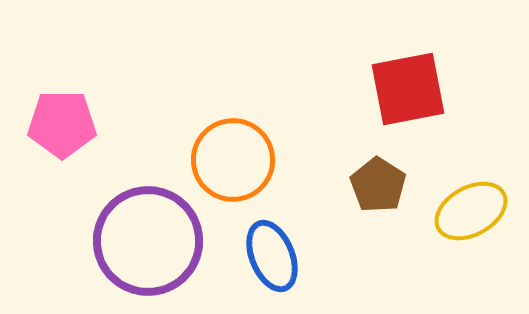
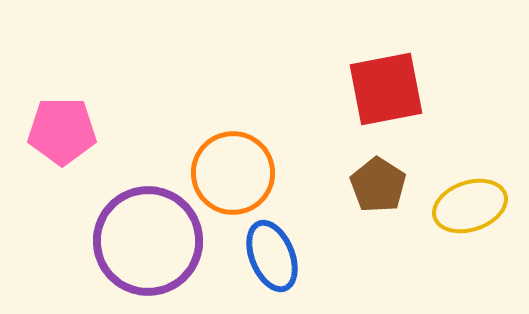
red square: moved 22 px left
pink pentagon: moved 7 px down
orange circle: moved 13 px down
yellow ellipse: moved 1 px left, 5 px up; rotated 10 degrees clockwise
